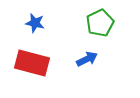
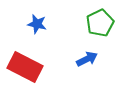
blue star: moved 2 px right, 1 px down
red rectangle: moved 7 px left, 4 px down; rotated 12 degrees clockwise
